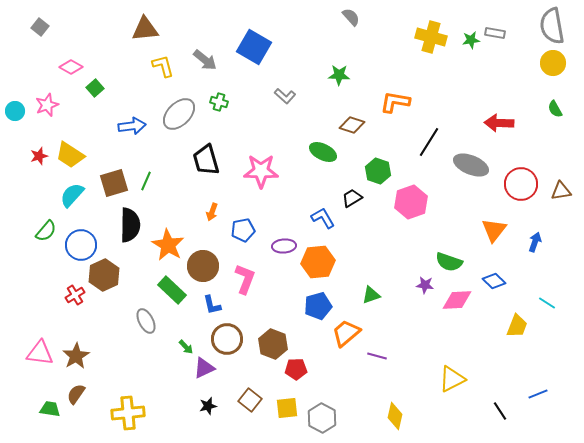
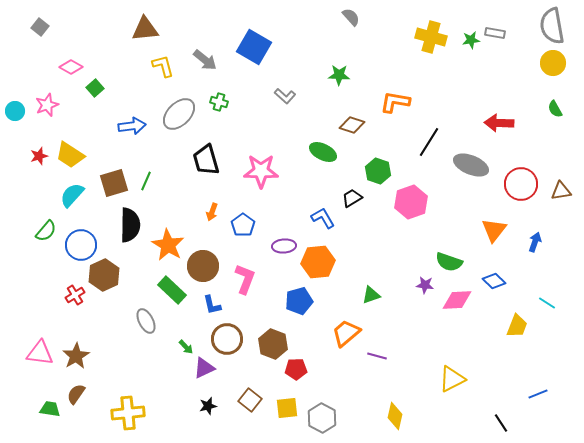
blue pentagon at (243, 230): moved 5 px up; rotated 25 degrees counterclockwise
blue pentagon at (318, 306): moved 19 px left, 5 px up
black line at (500, 411): moved 1 px right, 12 px down
